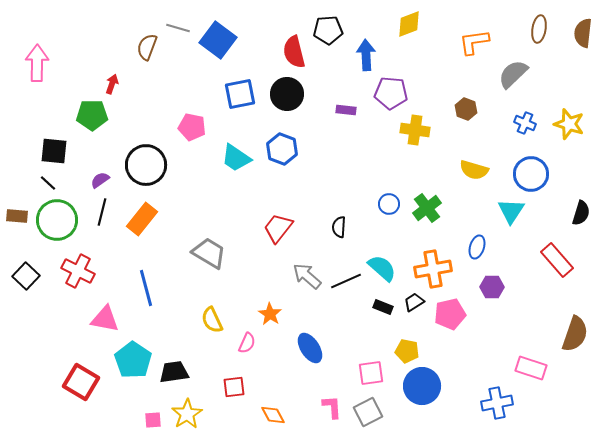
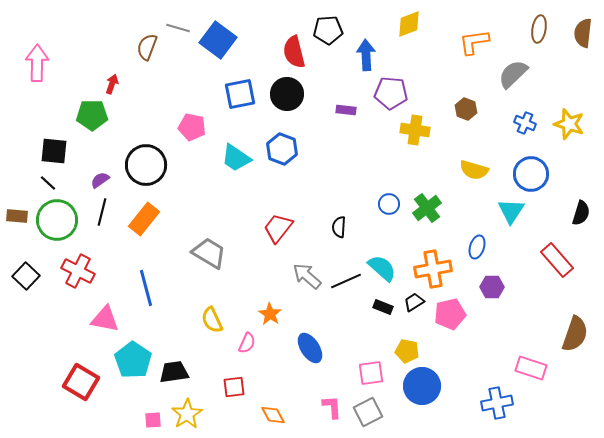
orange rectangle at (142, 219): moved 2 px right
